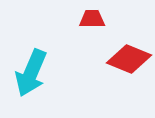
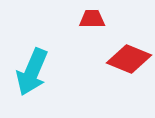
cyan arrow: moved 1 px right, 1 px up
